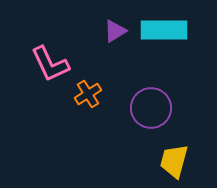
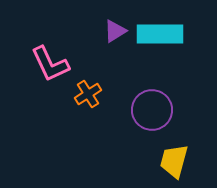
cyan rectangle: moved 4 px left, 4 px down
purple circle: moved 1 px right, 2 px down
